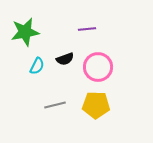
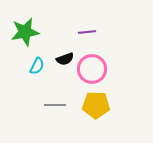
purple line: moved 3 px down
pink circle: moved 6 px left, 2 px down
gray line: rotated 15 degrees clockwise
